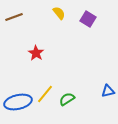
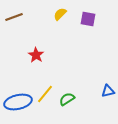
yellow semicircle: moved 1 px right, 1 px down; rotated 96 degrees counterclockwise
purple square: rotated 21 degrees counterclockwise
red star: moved 2 px down
